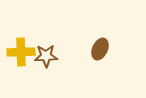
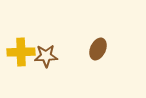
brown ellipse: moved 2 px left
